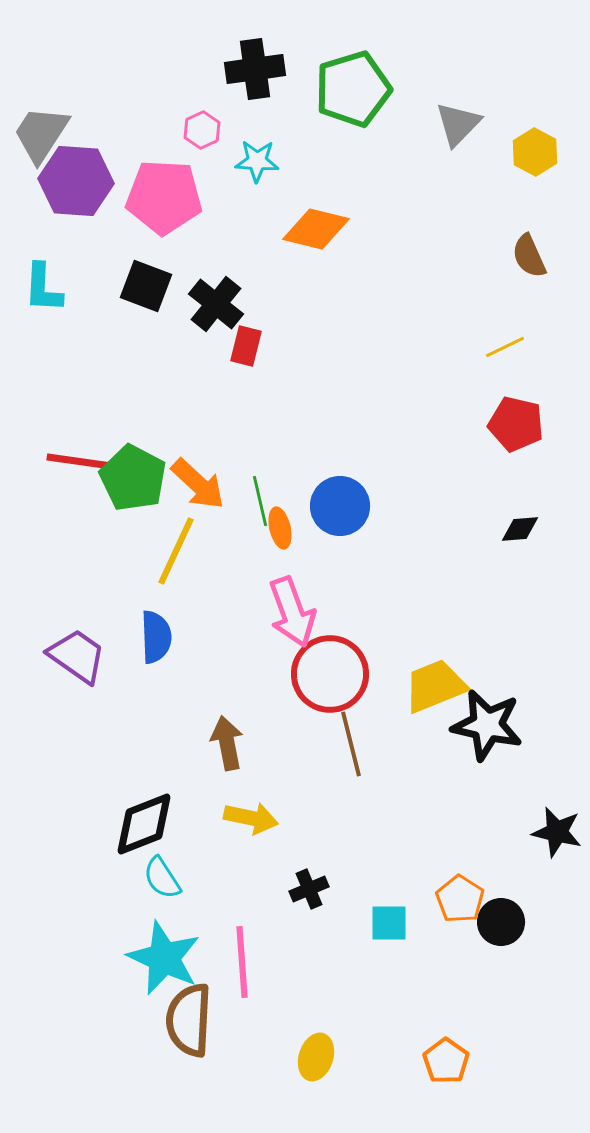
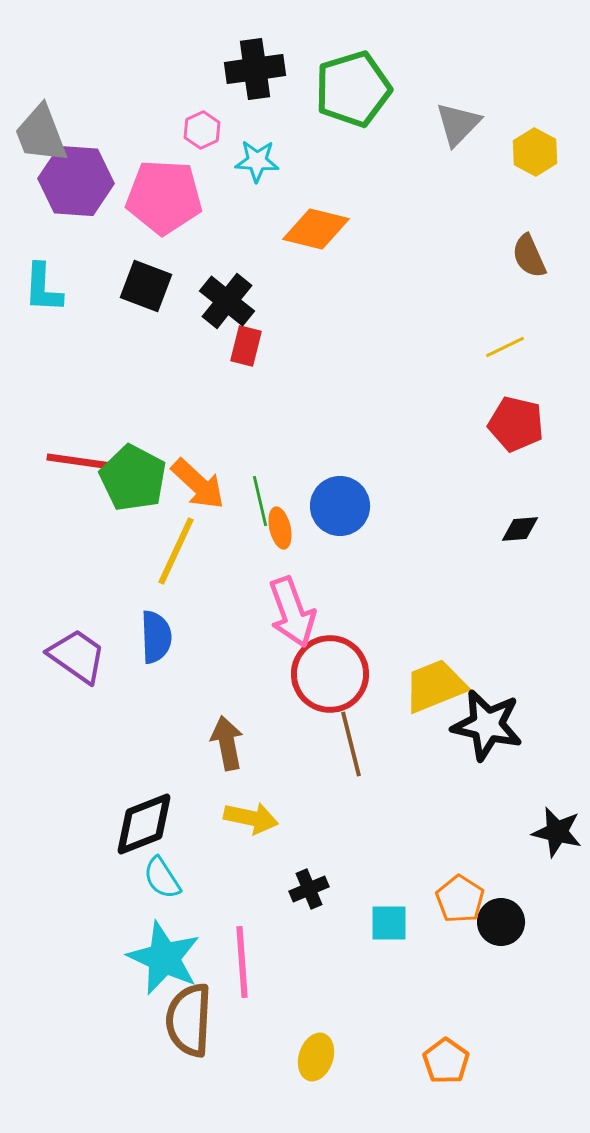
gray trapezoid at (41, 134): rotated 54 degrees counterclockwise
black cross at (216, 304): moved 11 px right, 3 px up
